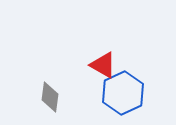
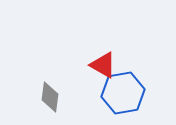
blue hexagon: rotated 15 degrees clockwise
